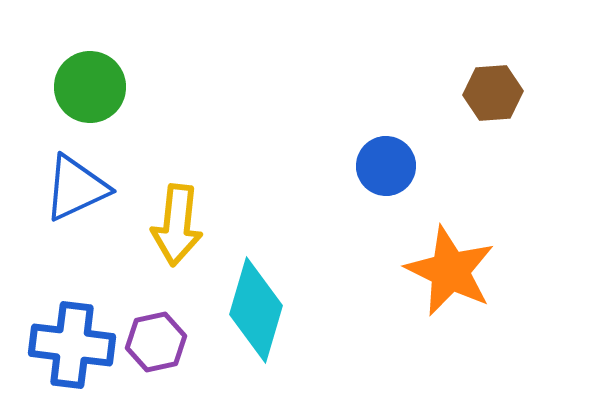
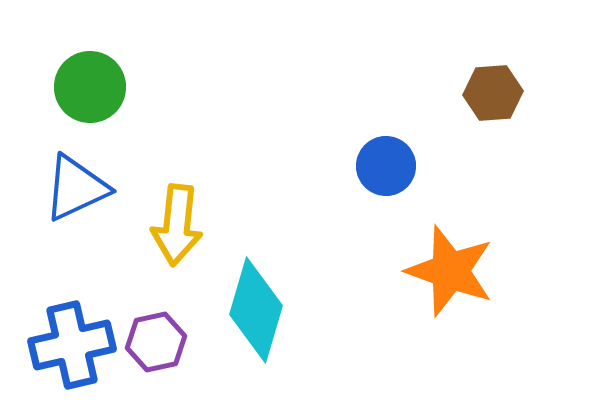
orange star: rotated 6 degrees counterclockwise
blue cross: rotated 20 degrees counterclockwise
